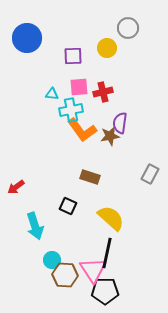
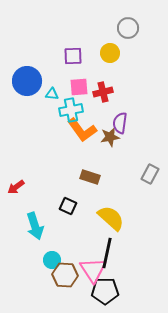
blue circle: moved 43 px down
yellow circle: moved 3 px right, 5 px down
brown star: moved 1 px down
